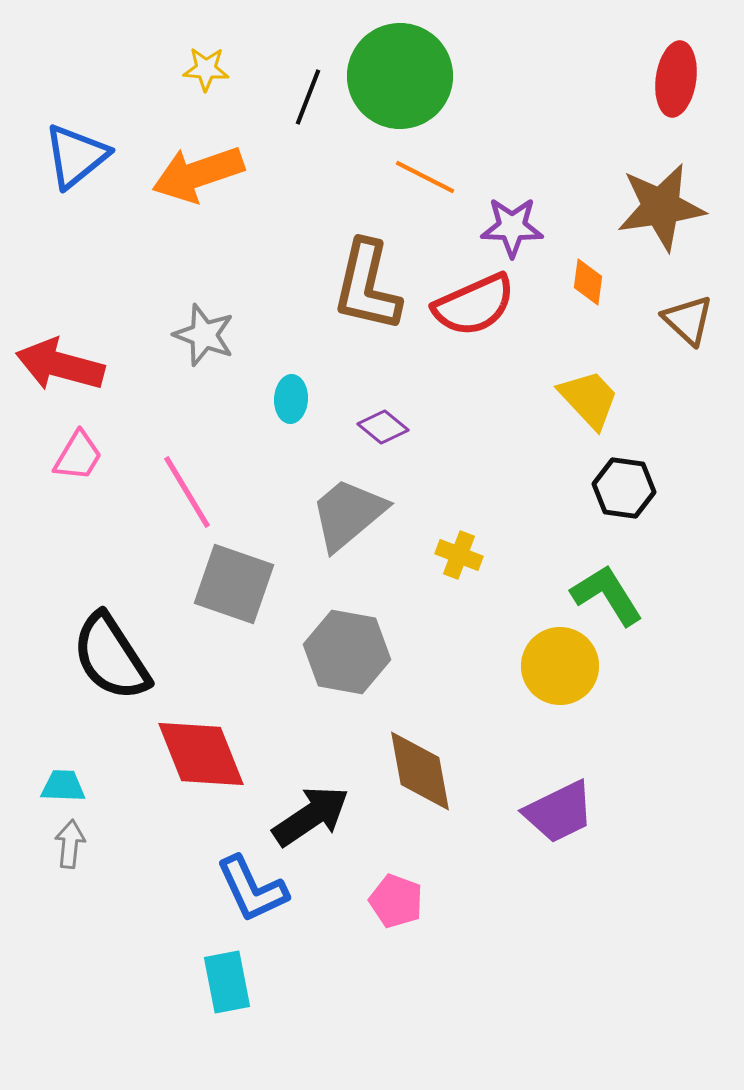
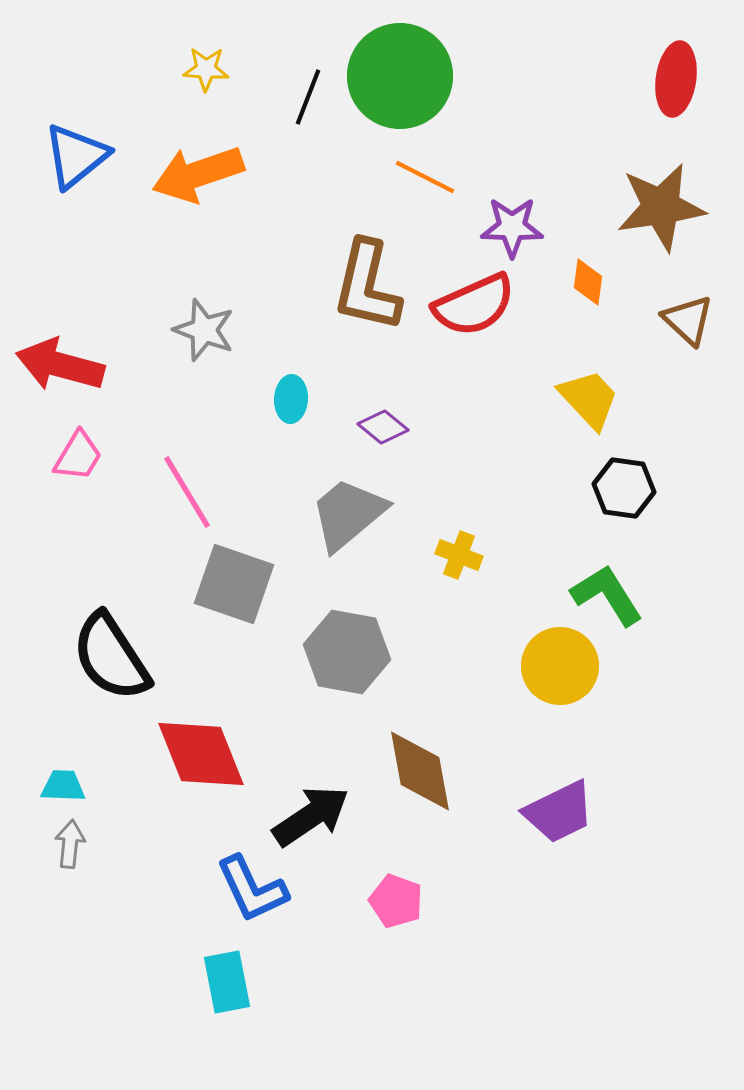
gray star: moved 5 px up
